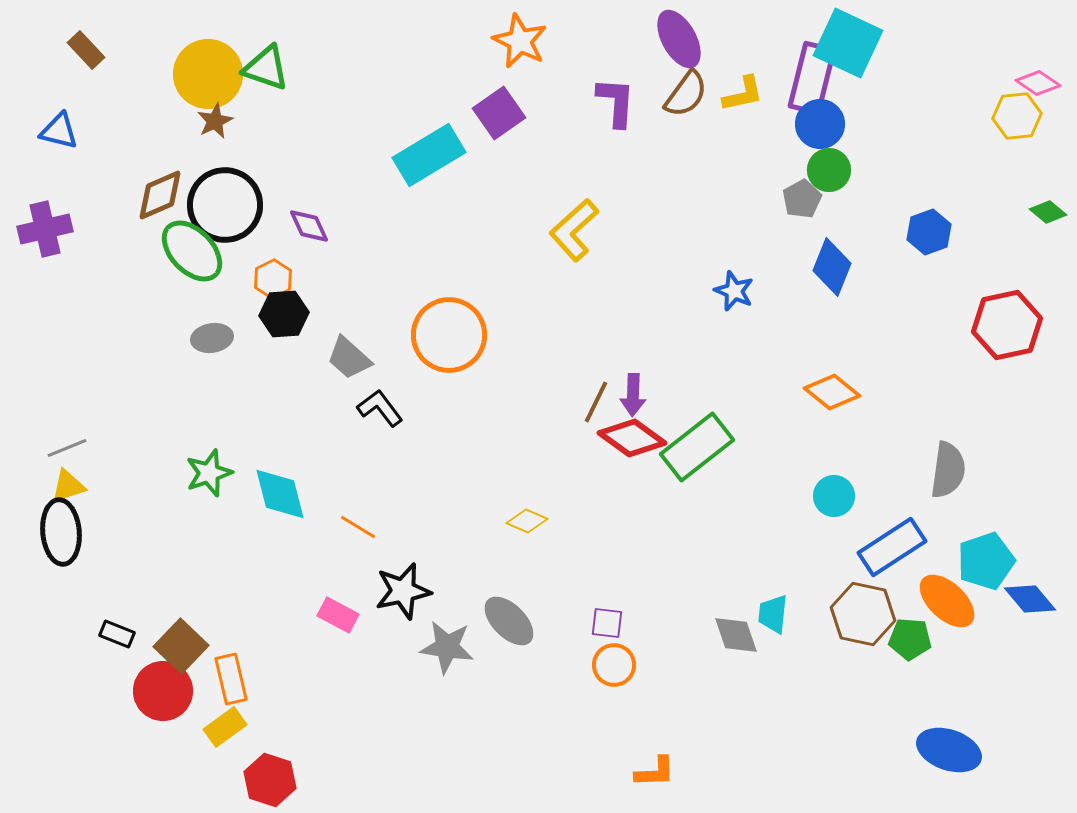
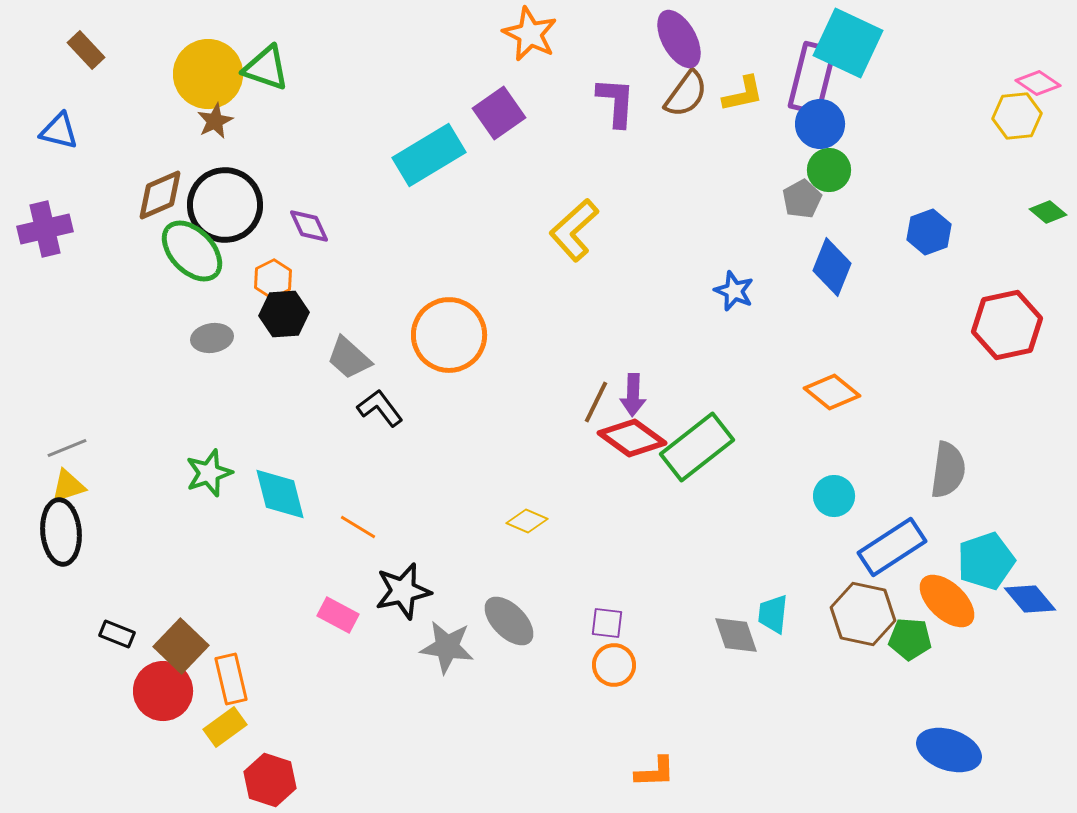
orange star at (520, 41): moved 10 px right, 7 px up
